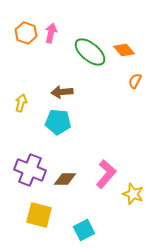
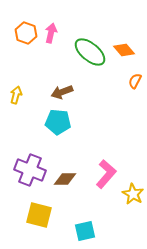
brown arrow: rotated 15 degrees counterclockwise
yellow arrow: moved 5 px left, 8 px up
yellow star: rotated 10 degrees clockwise
cyan square: moved 1 px right, 1 px down; rotated 15 degrees clockwise
